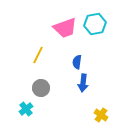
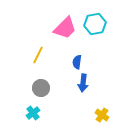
pink trapezoid: rotated 25 degrees counterclockwise
cyan cross: moved 7 px right, 4 px down
yellow cross: moved 1 px right
